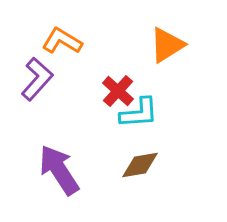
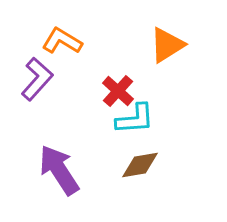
cyan L-shape: moved 4 px left, 6 px down
